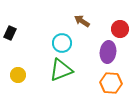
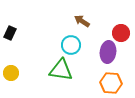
red circle: moved 1 px right, 4 px down
cyan circle: moved 9 px right, 2 px down
green triangle: rotated 30 degrees clockwise
yellow circle: moved 7 px left, 2 px up
